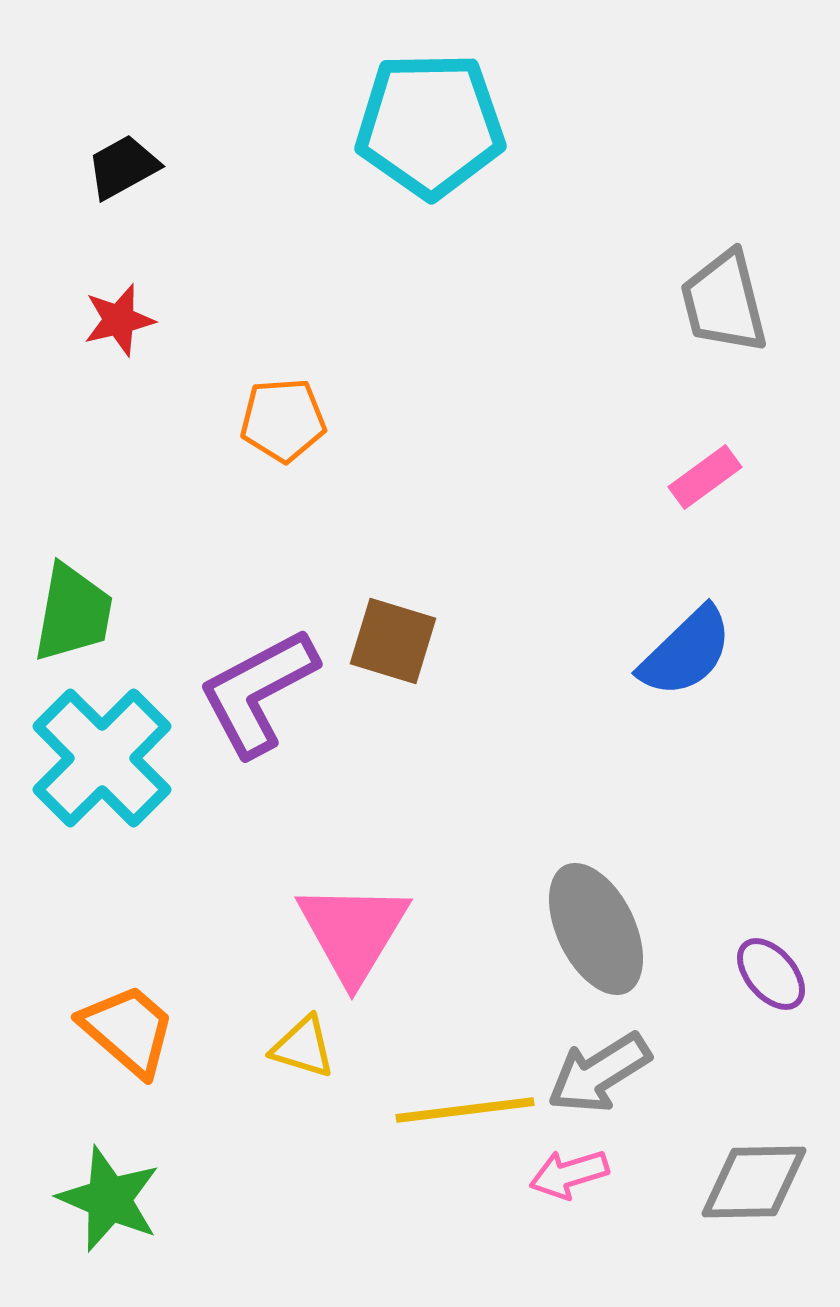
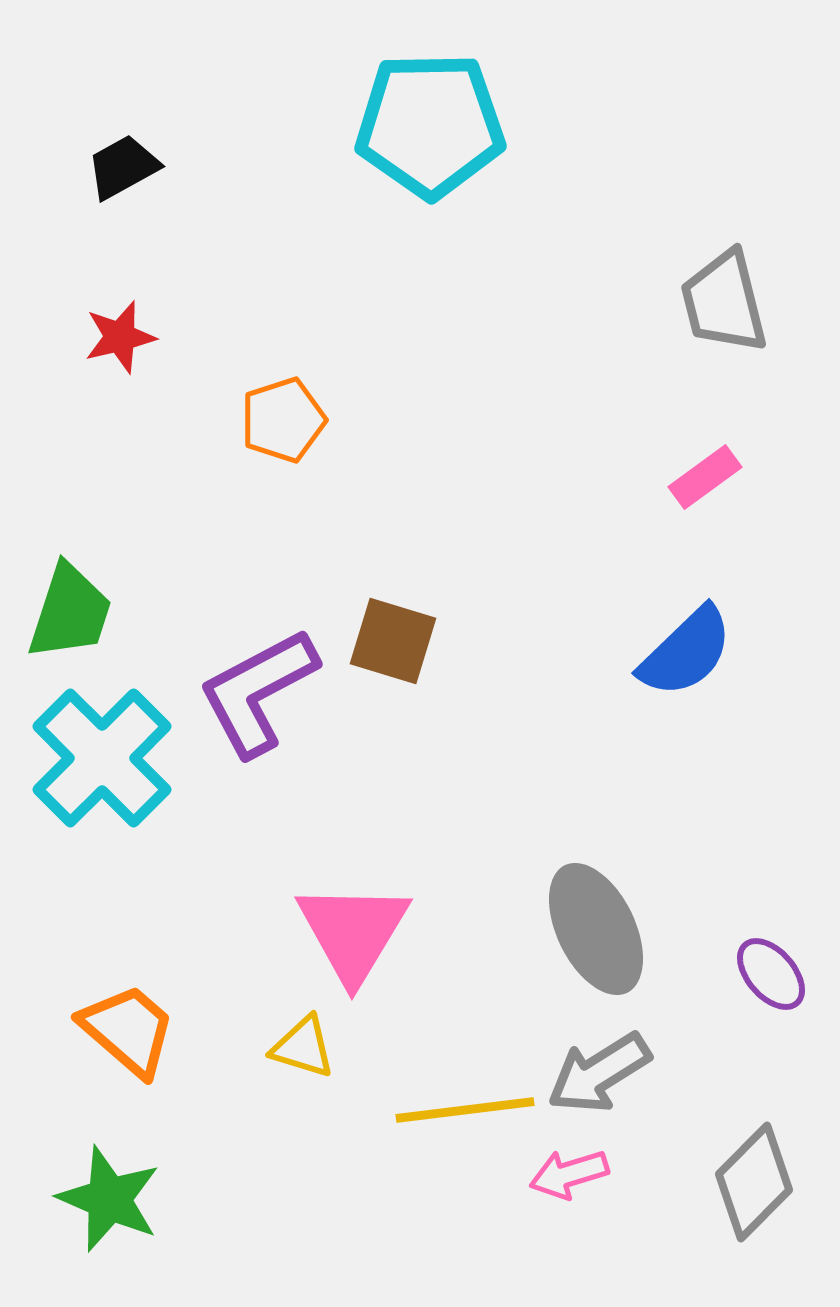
red star: moved 1 px right, 17 px down
orange pentagon: rotated 14 degrees counterclockwise
green trapezoid: moved 3 px left, 1 px up; rotated 8 degrees clockwise
gray diamond: rotated 44 degrees counterclockwise
